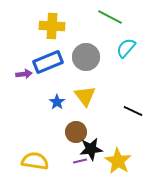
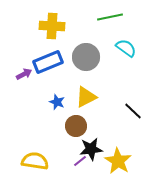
green line: rotated 40 degrees counterclockwise
cyan semicircle: rotated 85 degrees clockwise
purple arrow: rotated 21 degrees counterclockwise
yellow triangle: moved 1 px right, 1 px down; rotated 40 degrees clockwise
blue star: rotated 14 degrees counterclockwise
black line: rotated 18 degrees clockwise
brown circle: moved 6 px up
purple line: rotated 24 degrees counterclockwise
